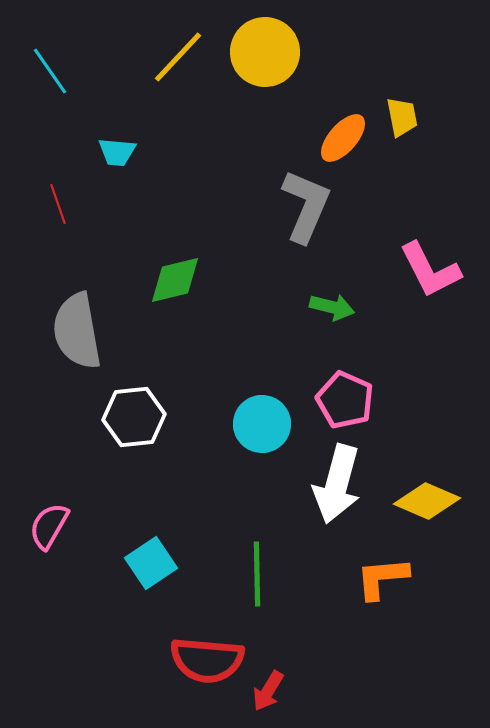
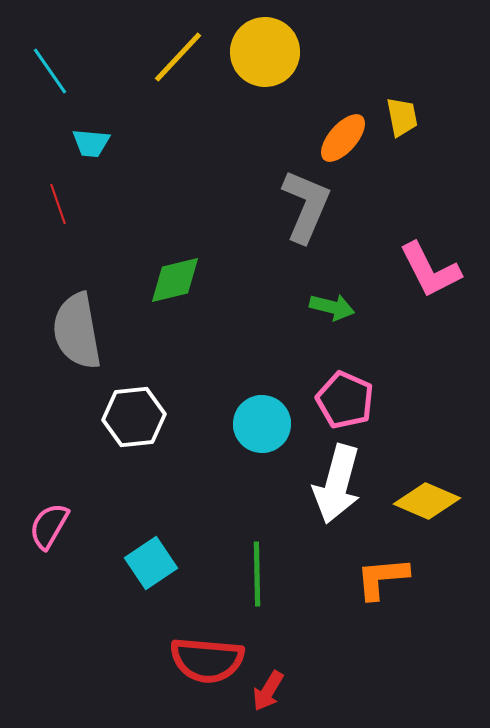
cyan trapezoid: moved 26 px left, 9 px up
